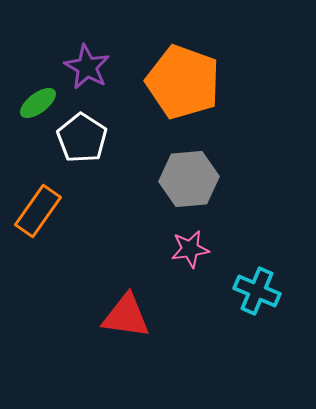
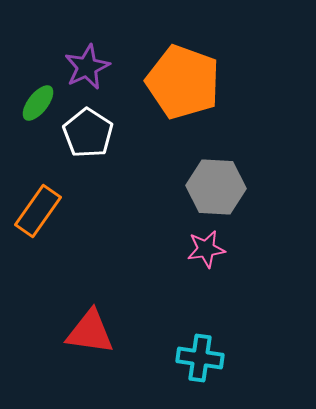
purple star: rotated 18 degrees clockwise
green ellipse: rotated 15 degrees counterclockwise
white pentagon: moved 6 px right, 5 px up
gray hexagon: moved 27 px right, 8 px down; rotated 8 degrees clockwise
pink star: moved 16 px right
cyan cross: moved 57 px left, 67 px down; rotated 15 degrees counterclockwise
red triangle: moved 36 px left, 16 px down
